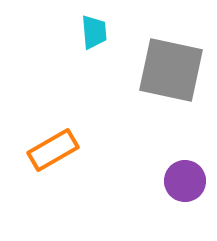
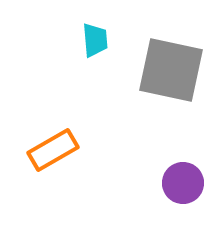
cyan trapezoid: moved 1 px right, 8 px down
purple circle: moved 2 px left, 2 px down
